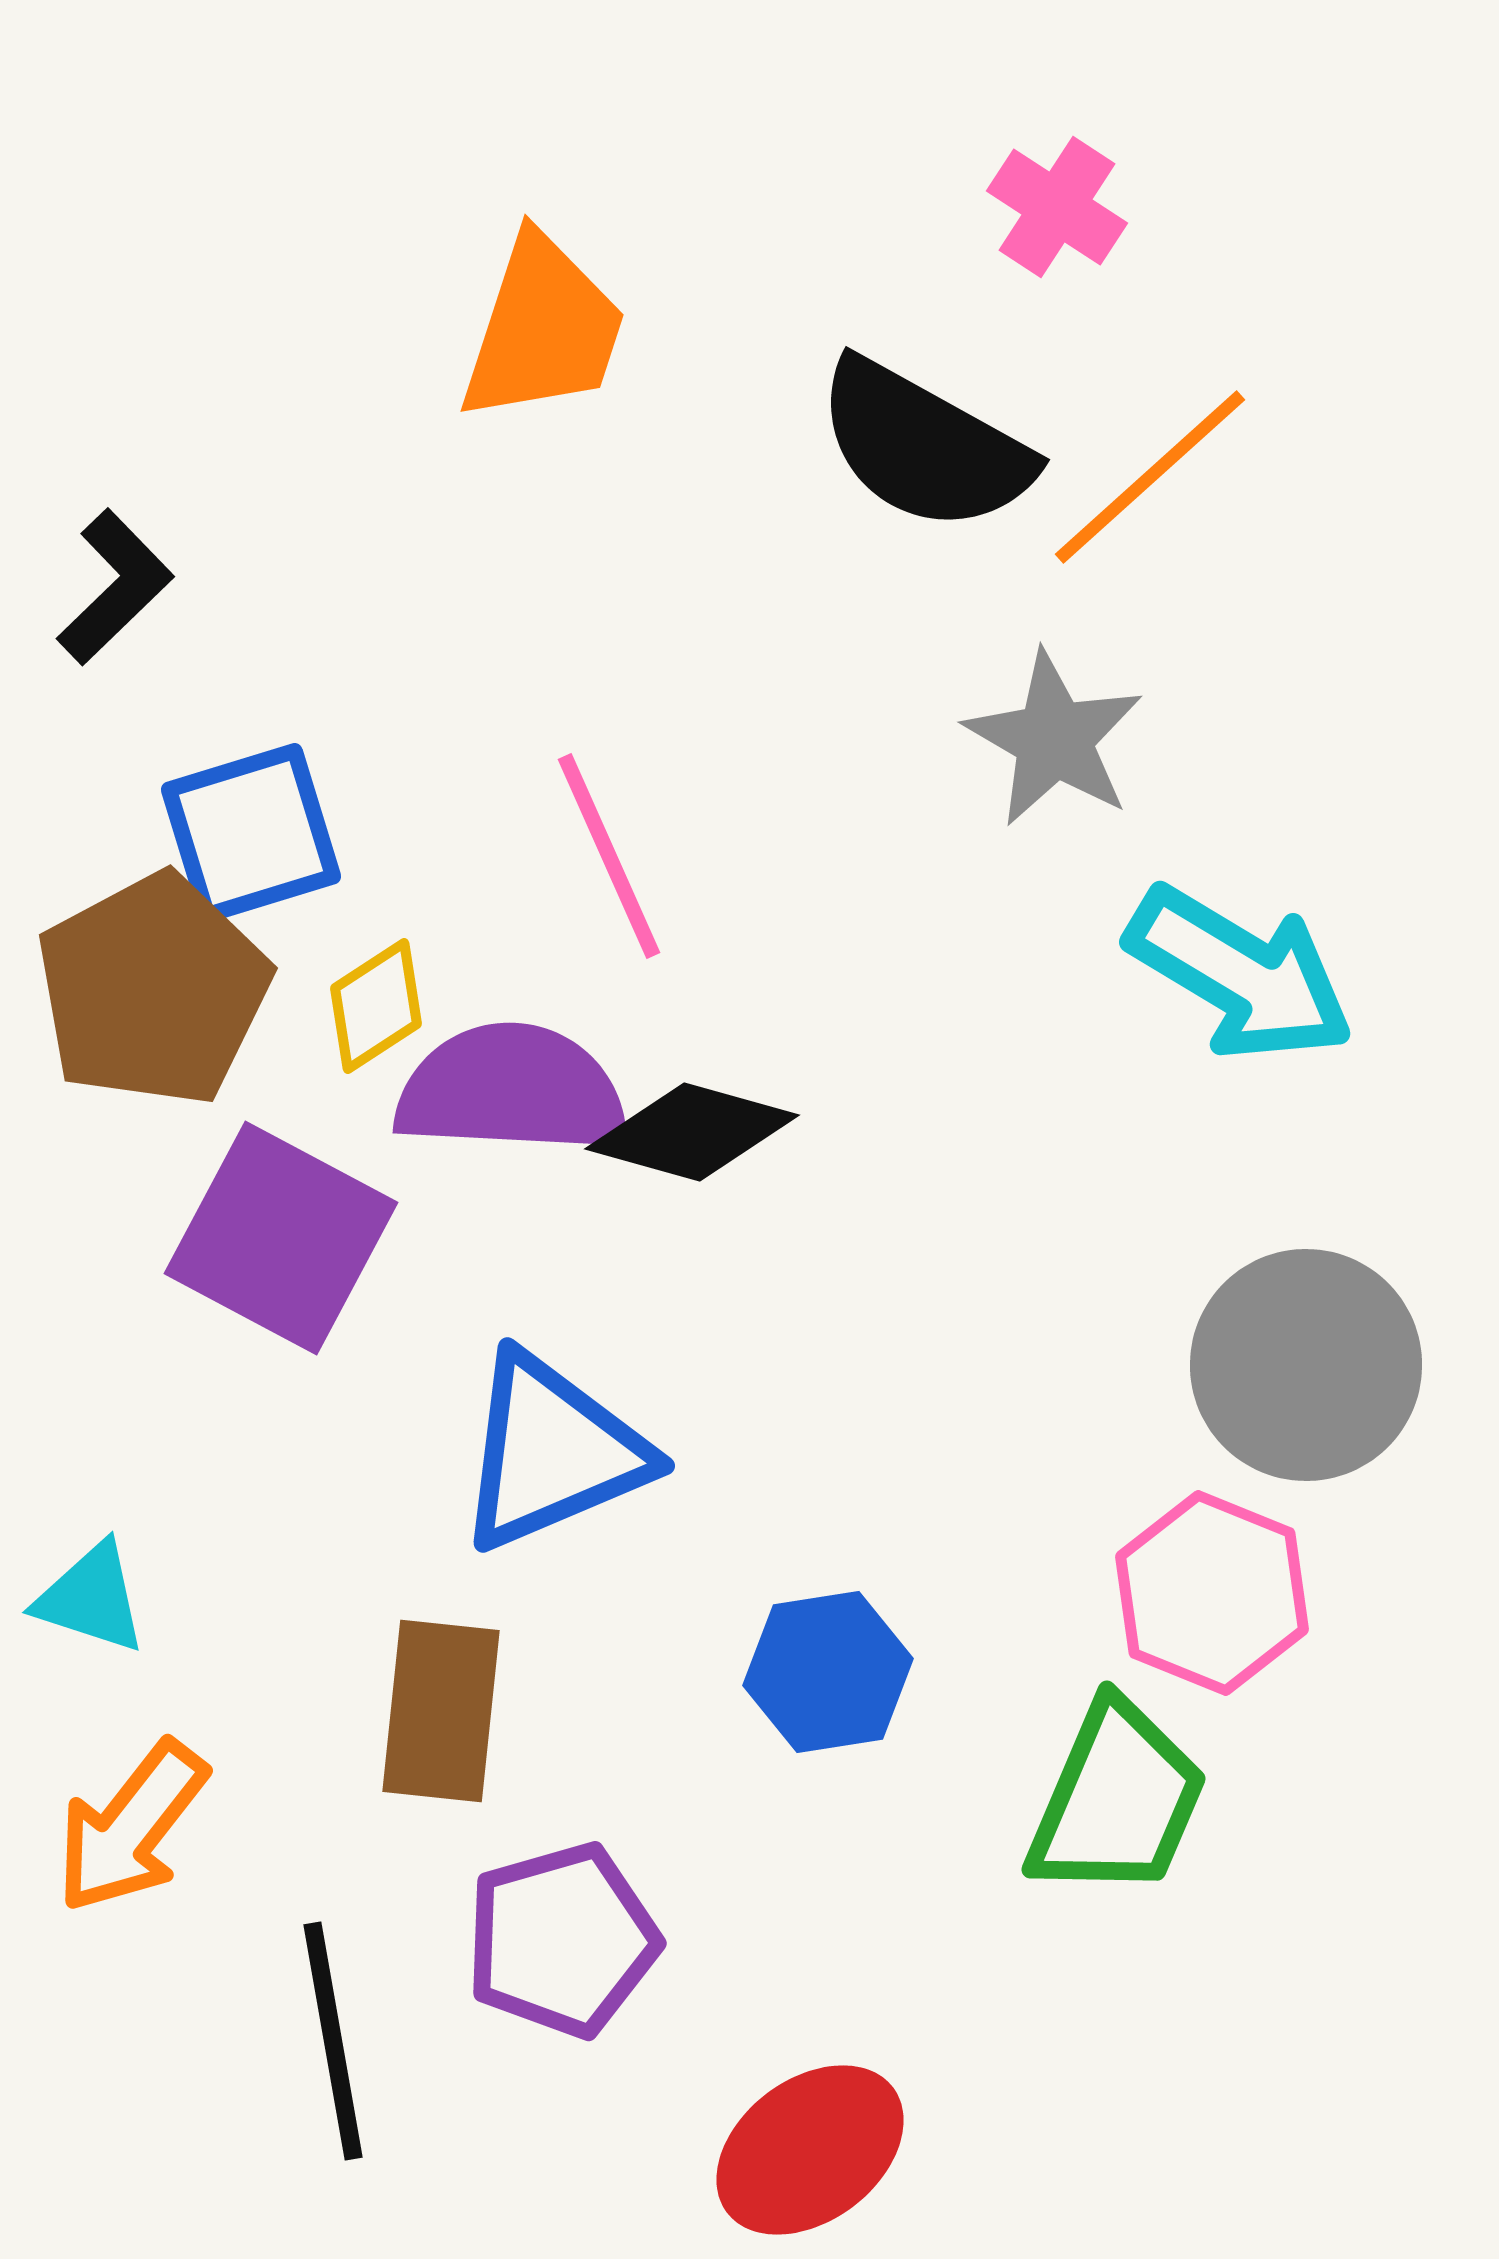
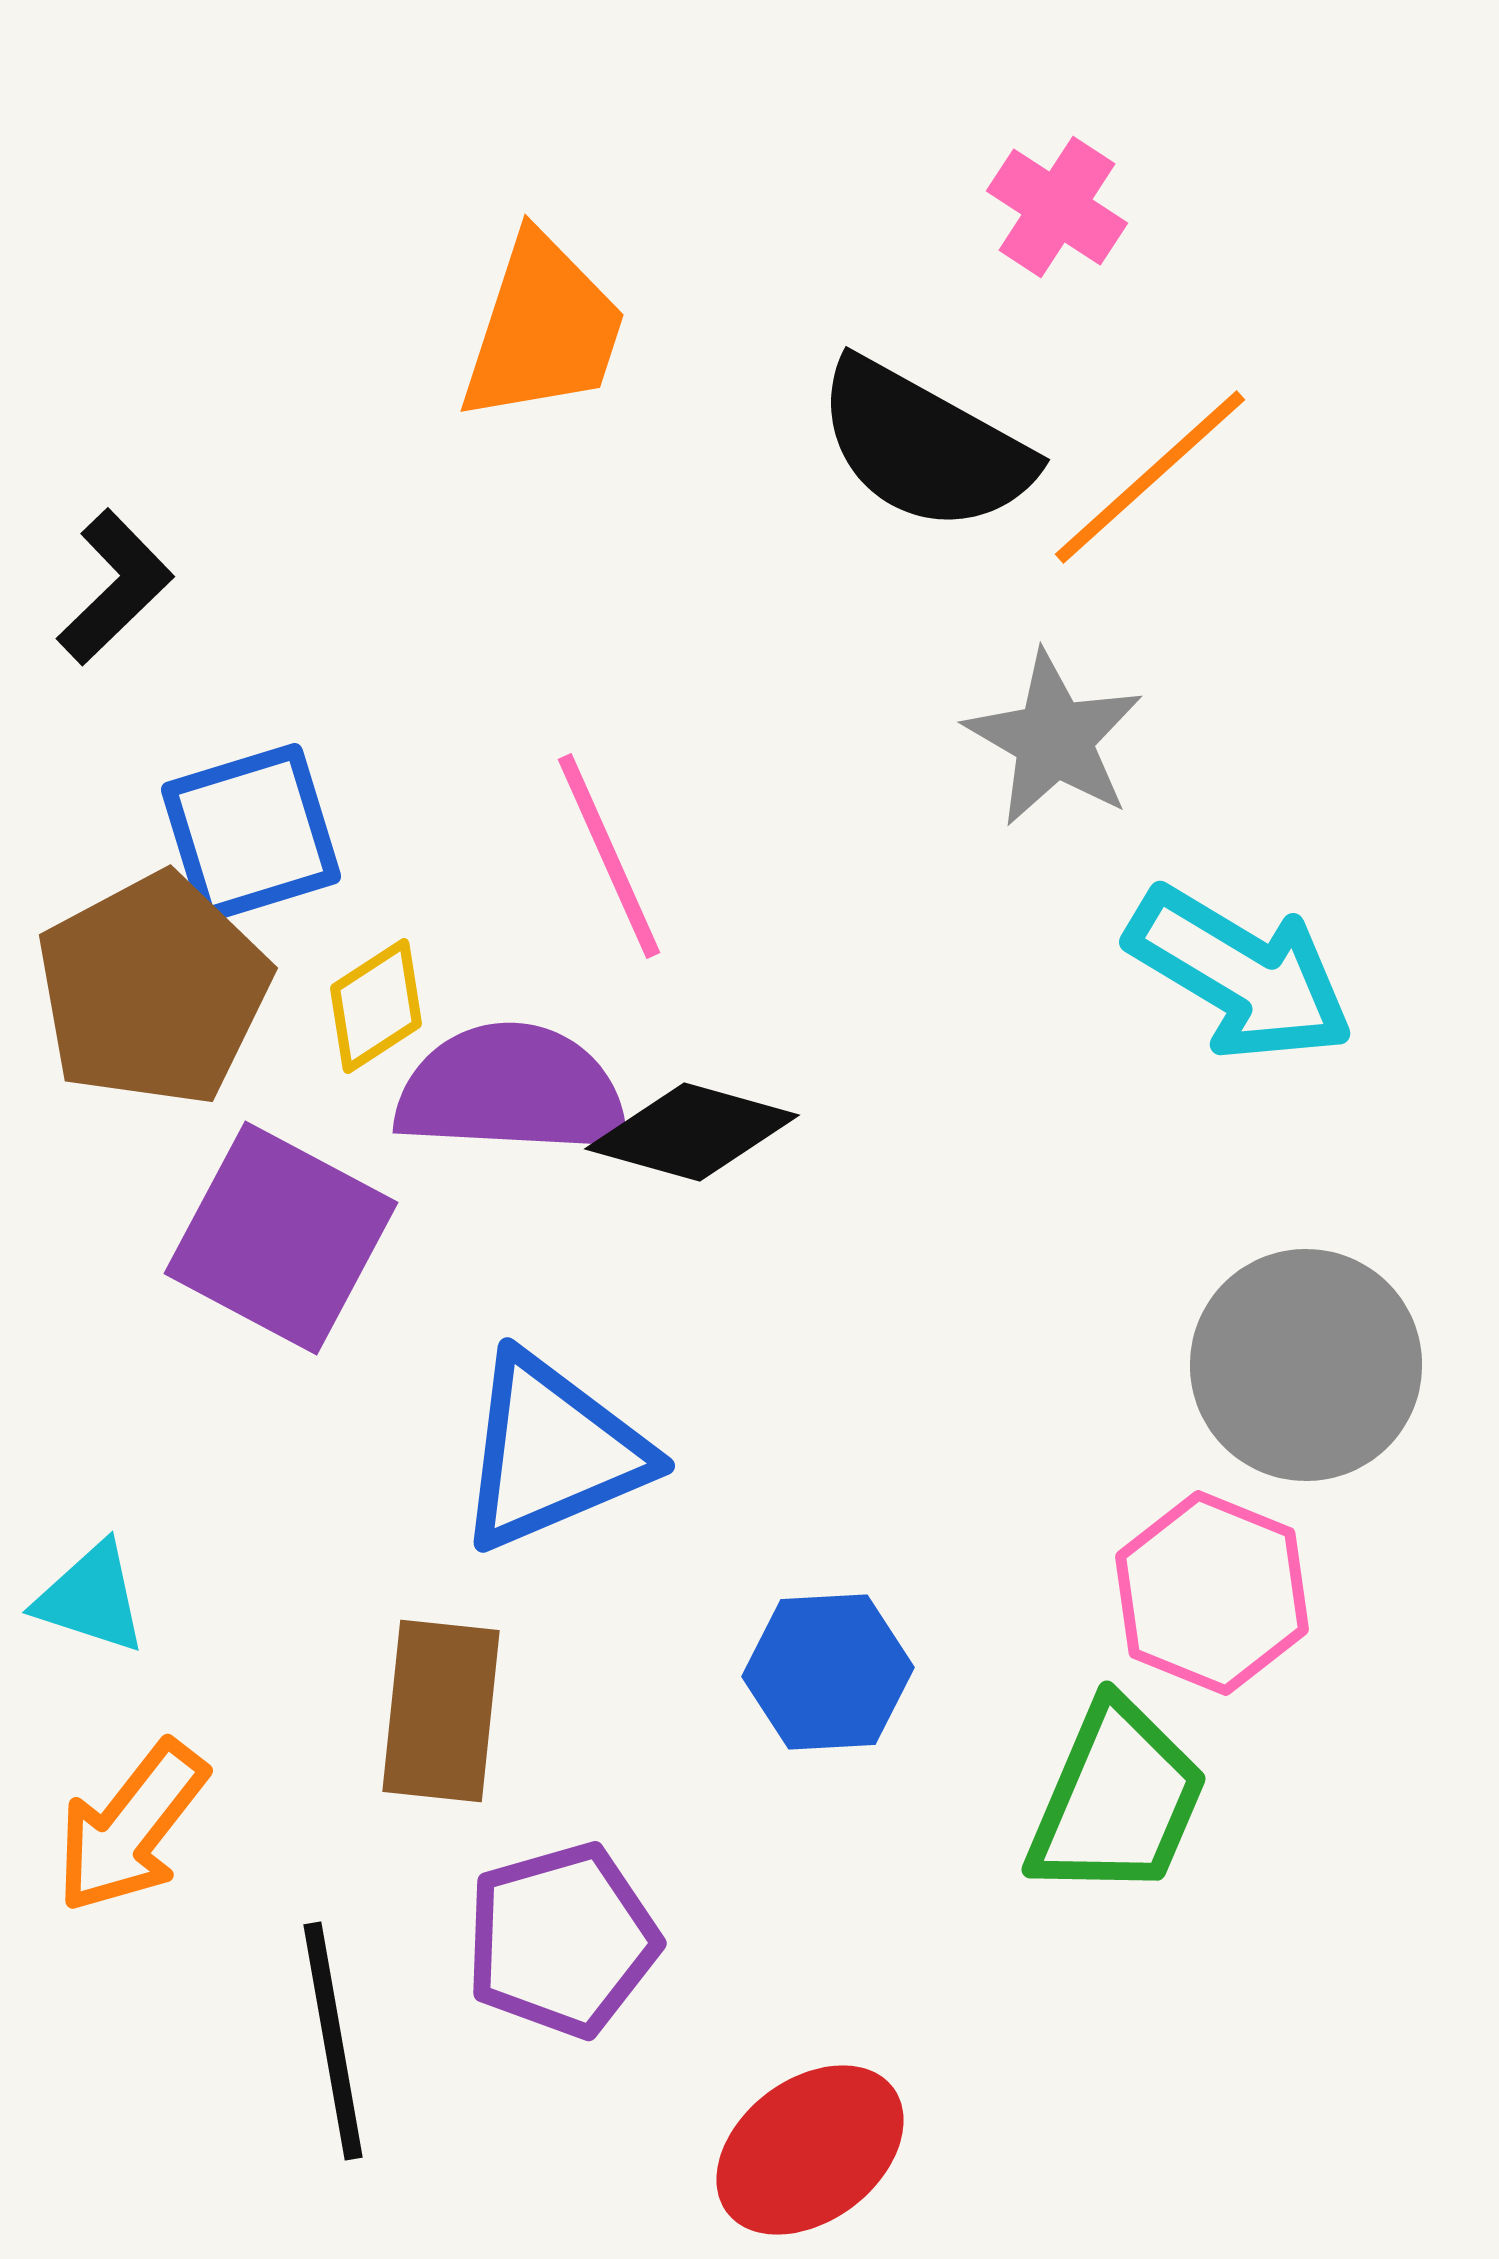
blue hexagon: rotated 6 degrees clockwise
